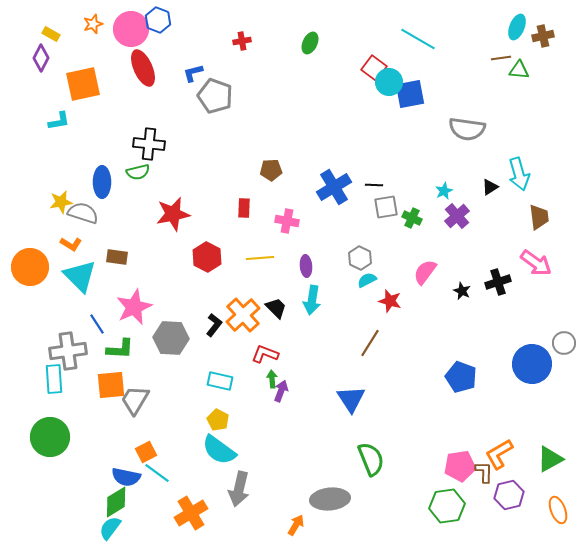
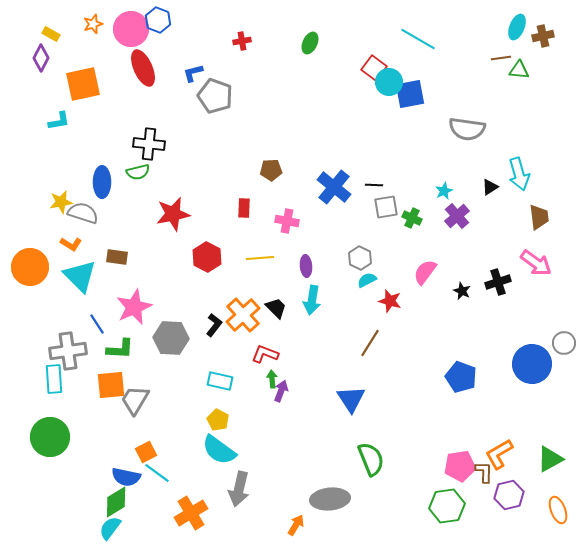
blue cross at (334, 187): rotated 20 degrees counterclockwise
